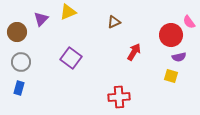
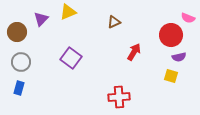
pink semicircle: moved 1 px left, 4 px up; rotated 32 degrees counterclockwise
